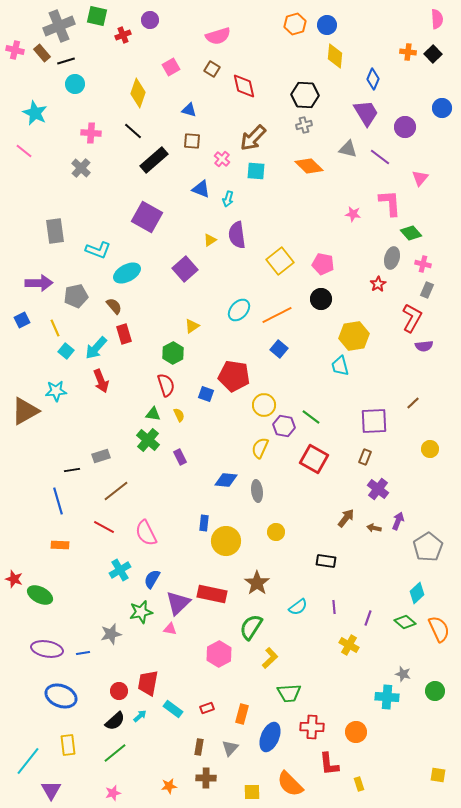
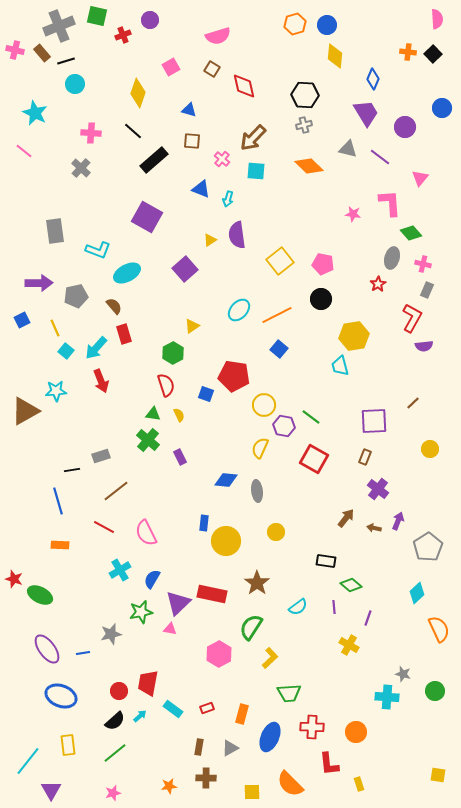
green diamond at (405, 622): moved 54 px left, 37 px up
purple ellipse at (47, 649): rotated 44 degrees clockwise
gray triangle at (230, 748): rotated 18 degrees clockwise
